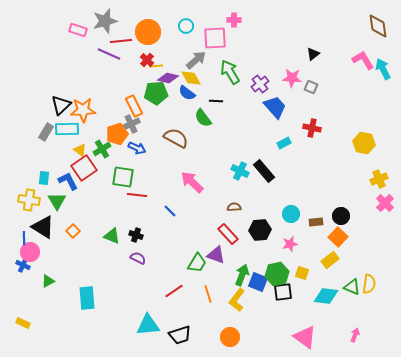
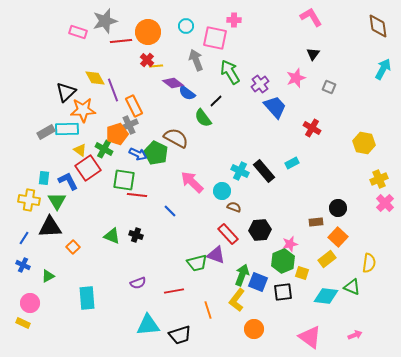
pink rectangle at (78, 30): moved 2 px down
pink square at (215, 38): rotated 15 degrees clockwise
purple line at (109, 54): moved 4 px right, 36 px down; rotated 45 degrees clockwise
black triangle at (313, 54): rotated 16 degrees counterclockwise
gray arrow at (196, 60): rotated 70 degrees counterclockwise
pink L-shape at (363, 60): moved 52 px left, 43 px up
cyan arrow at (383, 69): rotated 55 degrees clockwise
purple diamond at (168, 78): moved 5 px right, 5 px down; rotated 25 degrees clockwise
yellow diamond at (191, 78): moved 96 px left
pink star at (292, 78): moved 4 px right; rotated 24 degrees counterclockwise
gray square at (311, 87): moved 18 px right
green pentagon at (156, 93): moved 60 px down; rotated 30 degrees clockwise
black line at (216, 101): rotated 48 degrees counterclockwise
black triangle at (61, 105): moved 5 px right, 13 px up
gray cross at (131, 124): moved 2 px left, 1 px down
red cross at (312, 128): rotated 18 degrees clockwise
gray rectangle at (46, 132): rotated 30 degrees clockwise
cyan rectangle at (284, 143): moved 8 px right, 20 px down
blue arrow at (137, 148): moved 1 px right, 6 px down
green cross at (102, 149): moved 2 px right; rotated 30 degrees counterclockwise
red square at (84, 168): moved 4 px right
green square at (123, 177): moved 1 px right, 3 px down
brown semicircle at (234, 207): rotated 24 degrees clockwise
cyan circle at (291, 214): moved 69 px left, 23 px up
black circle at (341, 216): moved 3 px left, 8 px up
black triangle at (43, 227): moved 7 px right; rotated 35 degrees counterclockwise
orange square at (73, 231): moved 16 px down
blue line at (24, 238): rotated 32 degrees clockwise
pink circle at (30, 252): moved 51 px down
purple semicircle at (138, 258): moved 25 px down; rotated 133 degrees clockwise
yellow rectangle at (330, 260): moved 3 px left, 1 px up
green trapezoid at (197, 263): rotated 45 degrees clockwise
green hexagon at (277, 274): moved 6 px right, 13 px up; rotated 10 degrees counterclockwise
green triangle at (48, 281): moved 5 px up
yellow semicircle at (369, 284): moved 21 px up
red line at (174, 291): rotated 24 degrees clockwise
orange line at (208, 294): moved 16 px down
pink arrow at (355, 335): rotated 48 degrees clockwise
orange circle at (230, 337): moved 24 px right, 8 px up
pink triangle at (305, 337): moved 5 px right
